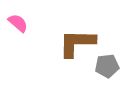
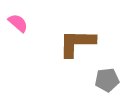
gray pentagon: moved 14 px down
